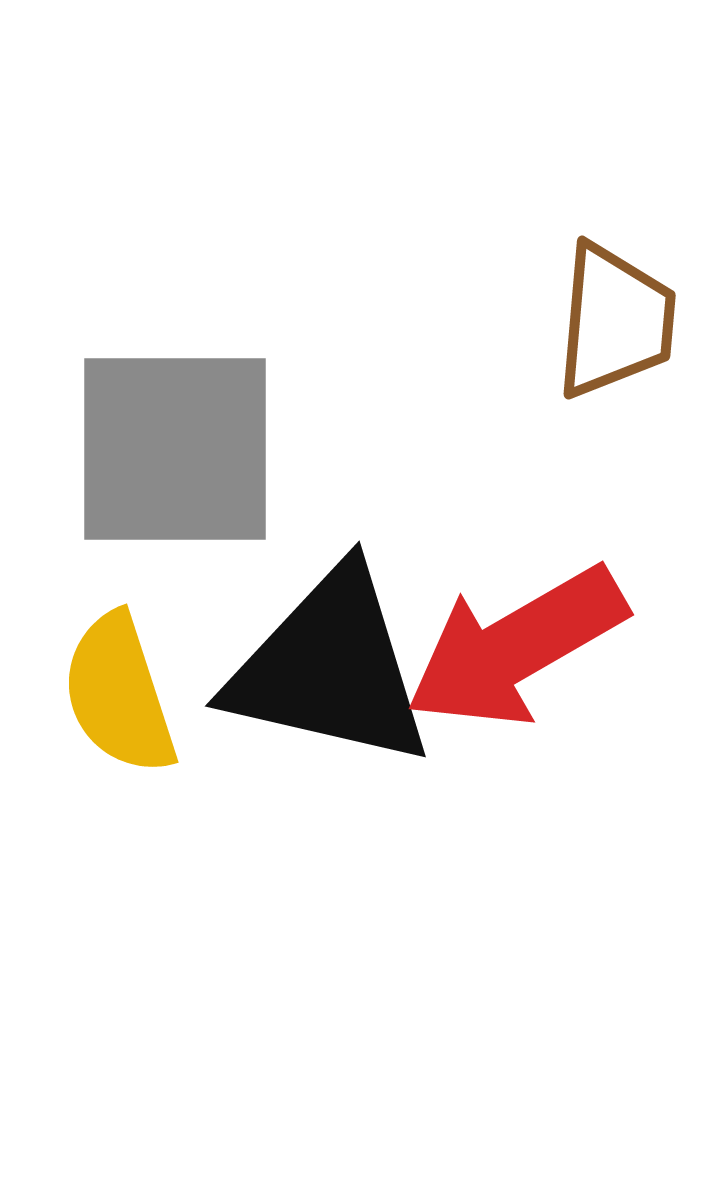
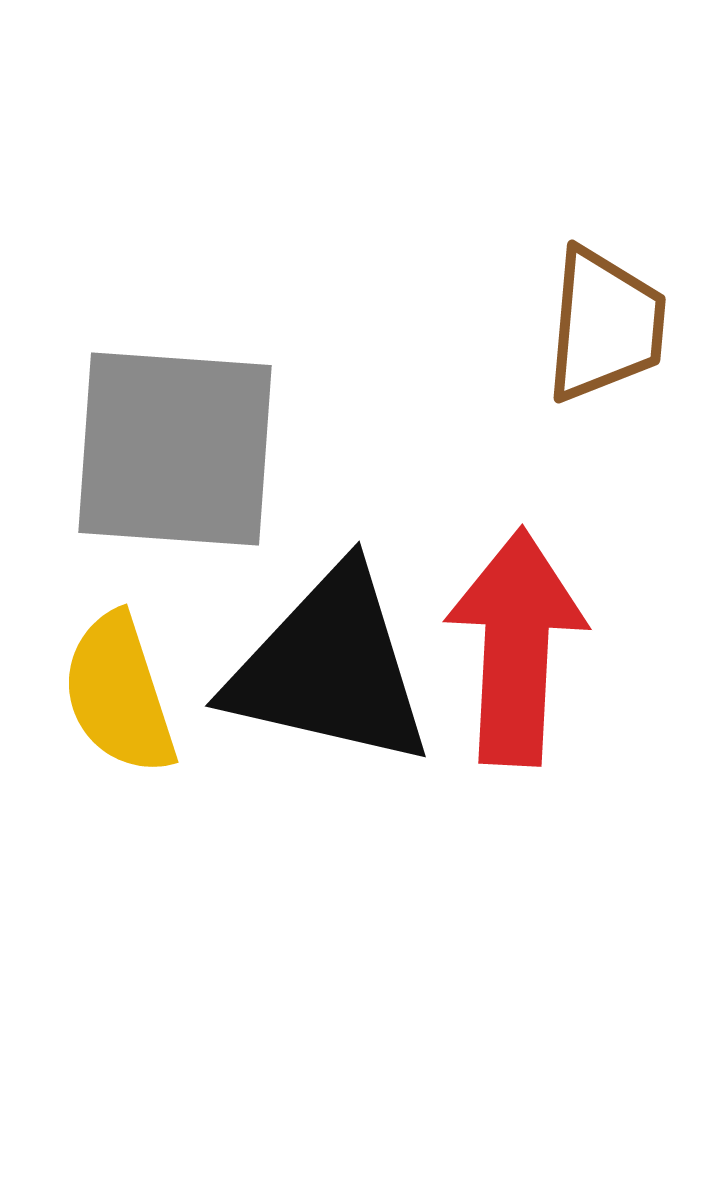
brown trapezoid: moved 10 px left, 4 px down
gray square: rotated 4 degrees clockwise
red arrow: rotated 123 degrees clockwise
